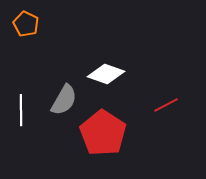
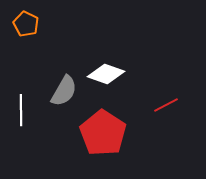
gray semicircle: moved 9 px up
